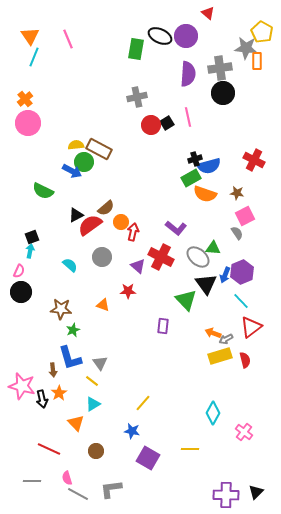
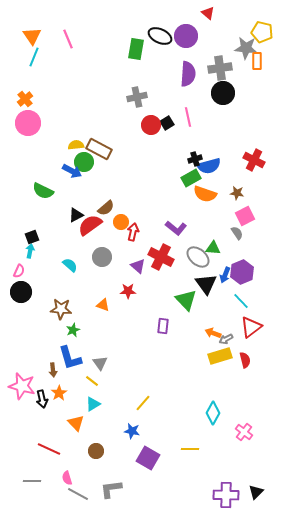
yellow pentagon at (262, 32): rotated 15 degrees counterclockwise
orange triangle at (30, 36): moved 2 px right
